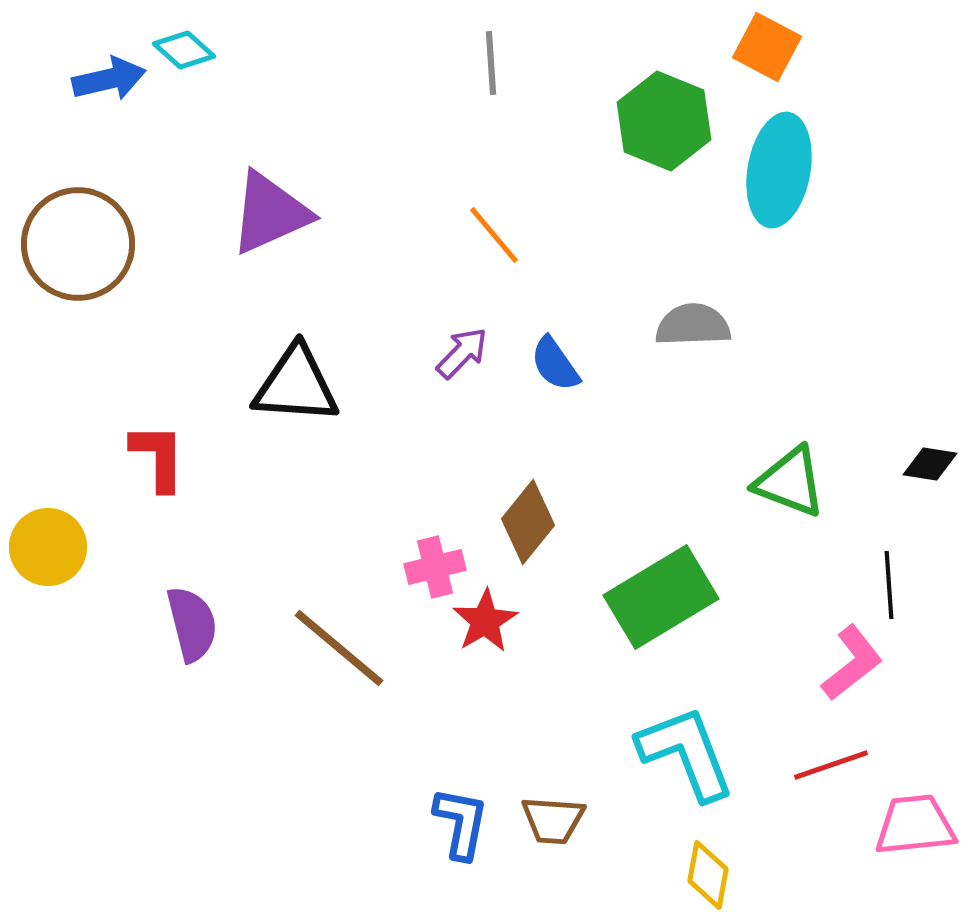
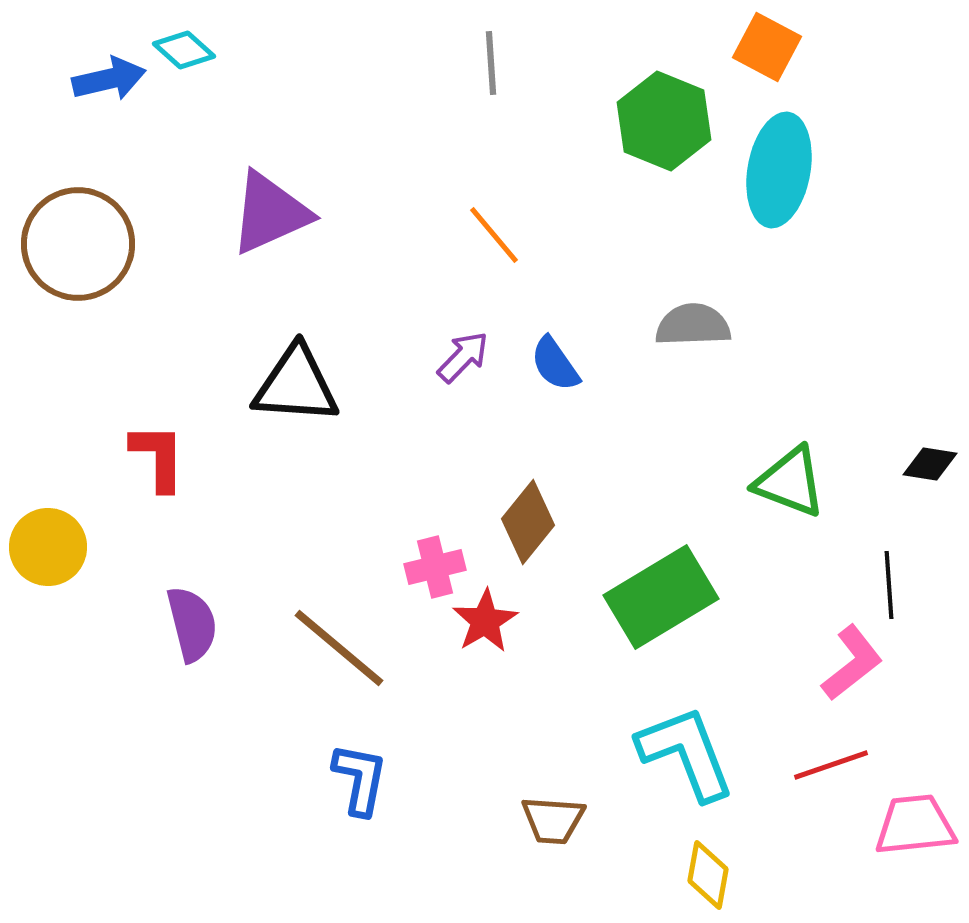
purple arrow: moved 1 px right, 4 px down
blue L-shape: moved 101 px left, 44 px up
